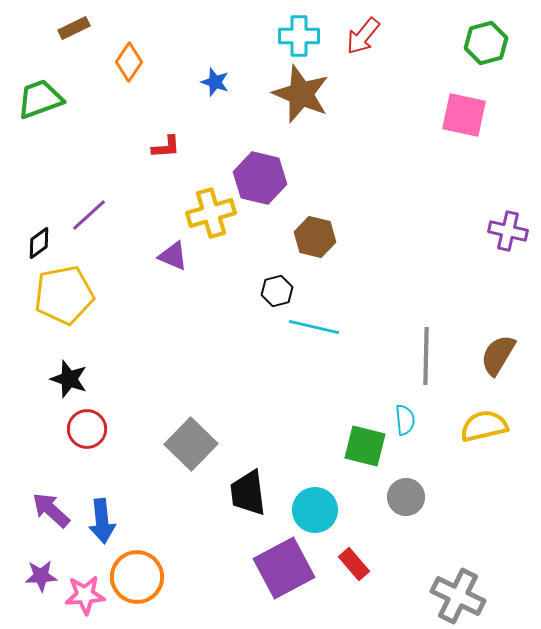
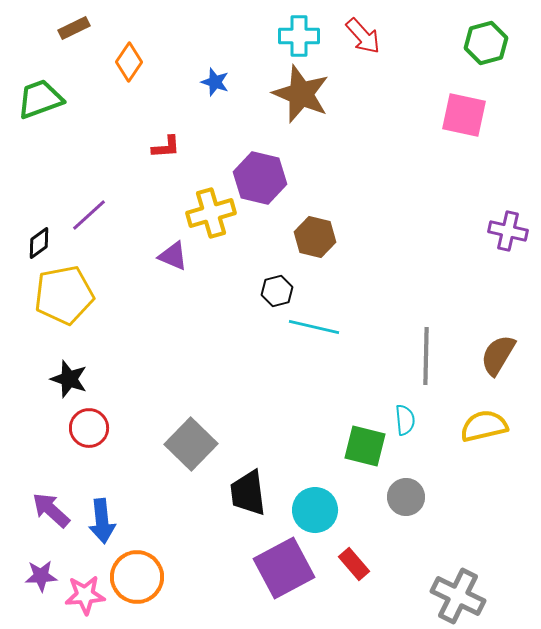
red arrow: rotated 81 degrees counterclockwise
red circle: moved 2 px right, 1 px up
